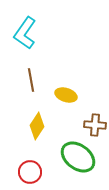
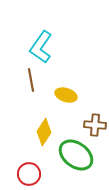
cyan L-shape: moved 16 px right, 14 px down
yellow diamond: moved 7 px right, 6 px down
green ellipse: moved 2 px left, 2 px up
red circle: moved 1 px left, 2 px down
